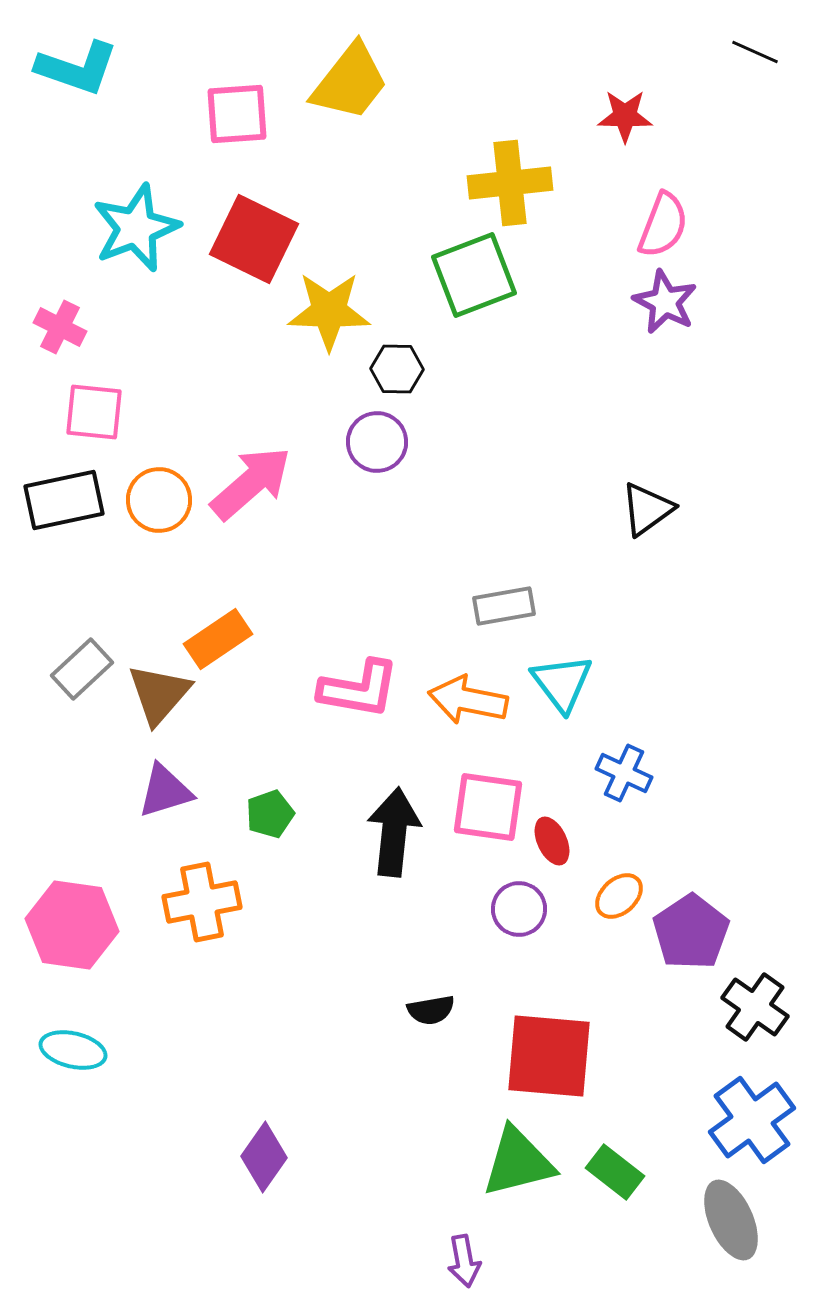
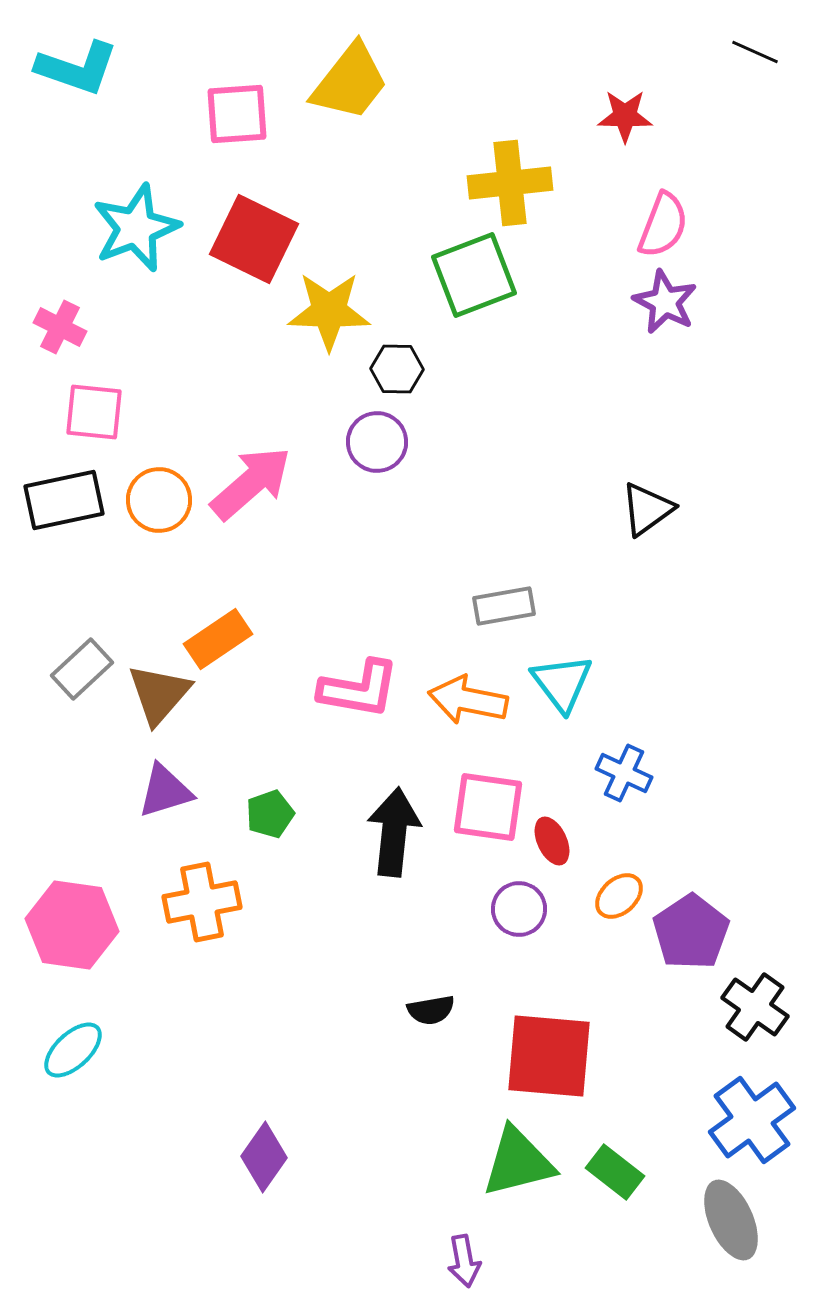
cyan ellipse at (73, 1050): rotated 56 degrees counterclockwise
